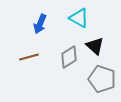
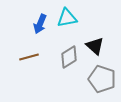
cyan triangle: moved 12 px left; rotated 40 degrees counterclockwise
